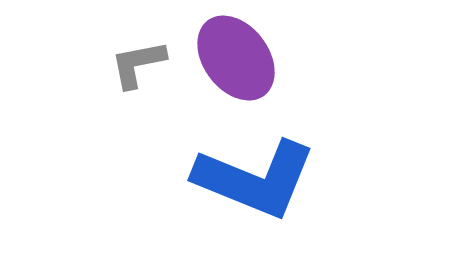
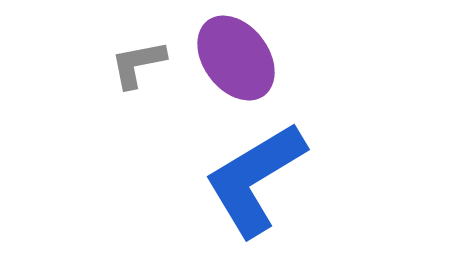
blue L-shape: rotated 127 degrees clockwise
